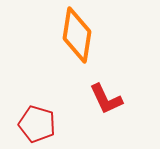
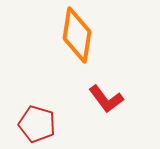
red L-shape: rotated 12 degrees counterclockwise
